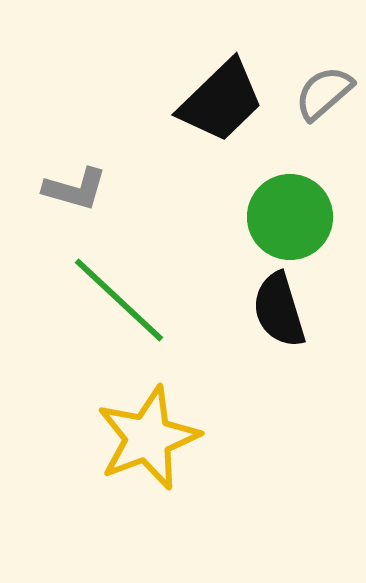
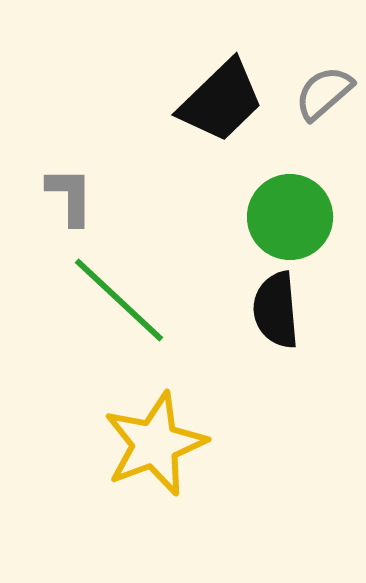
gray L-shape: moved 5 px left, 7 px down; rotated 106 degrees counterclockwise
black semicircle: moved 3 px left; rotated 12 degrees clockwise
yellow star: moved 7 px right, 6 px down
